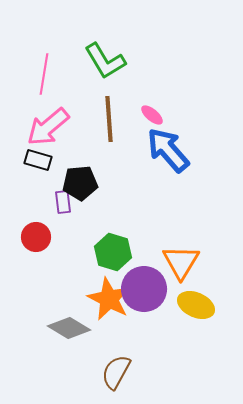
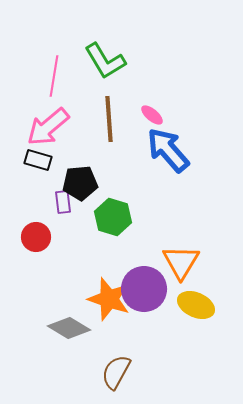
pink line: moved 10 px right, 2 px down
green hexagon: moved 35 px up
orange star: rotated 9 degrees counterclockwise
